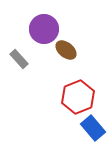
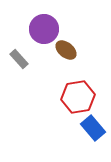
red hexagon: rotated 12 degrees clockwise
